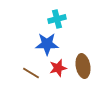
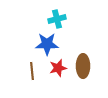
brown ellipse: rotated 10 degrees clockwise
brown line: moved 1 px right, 2 px up; rotated 54 degrees clockwise
